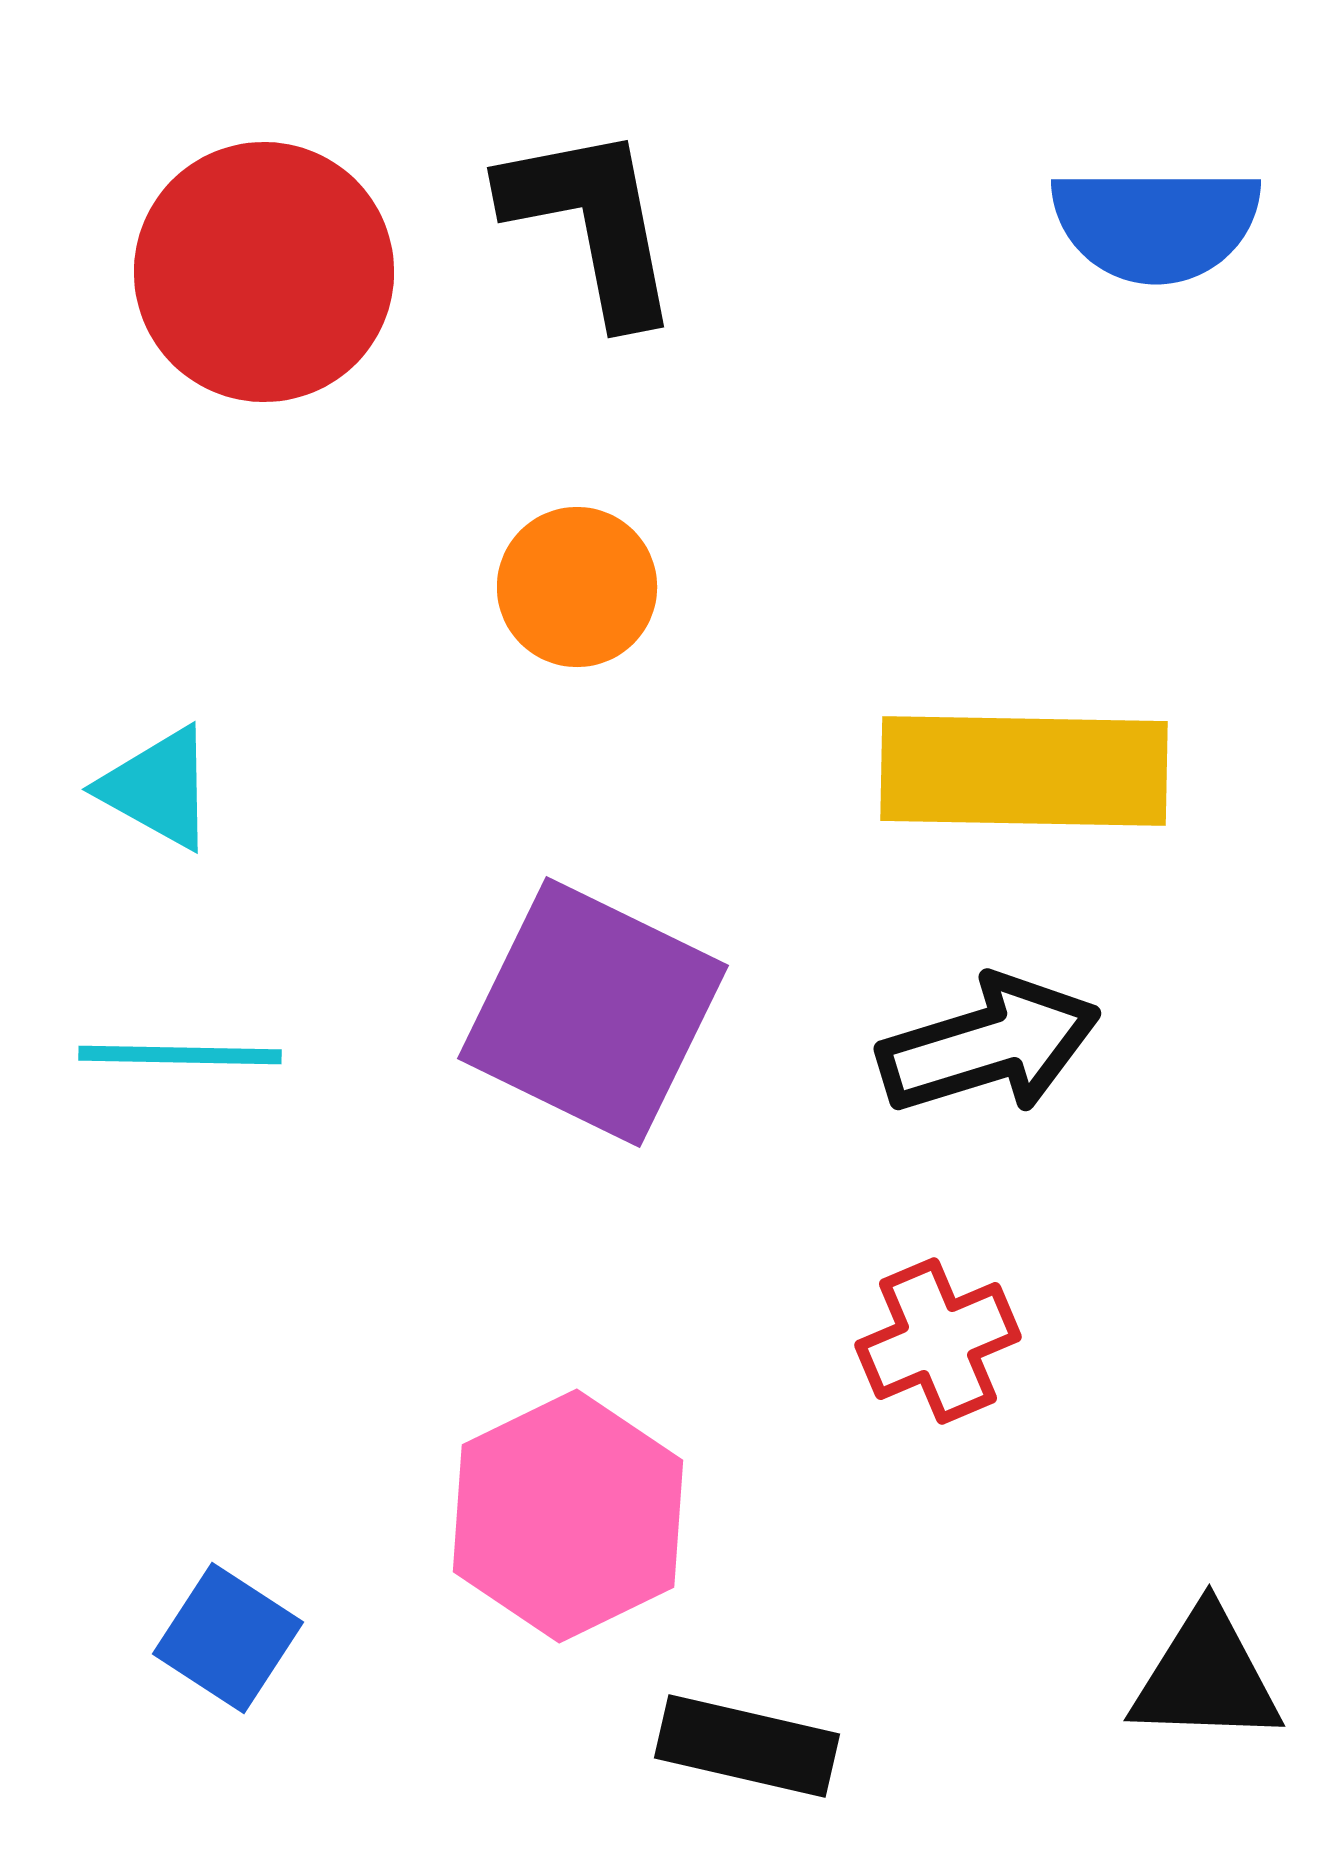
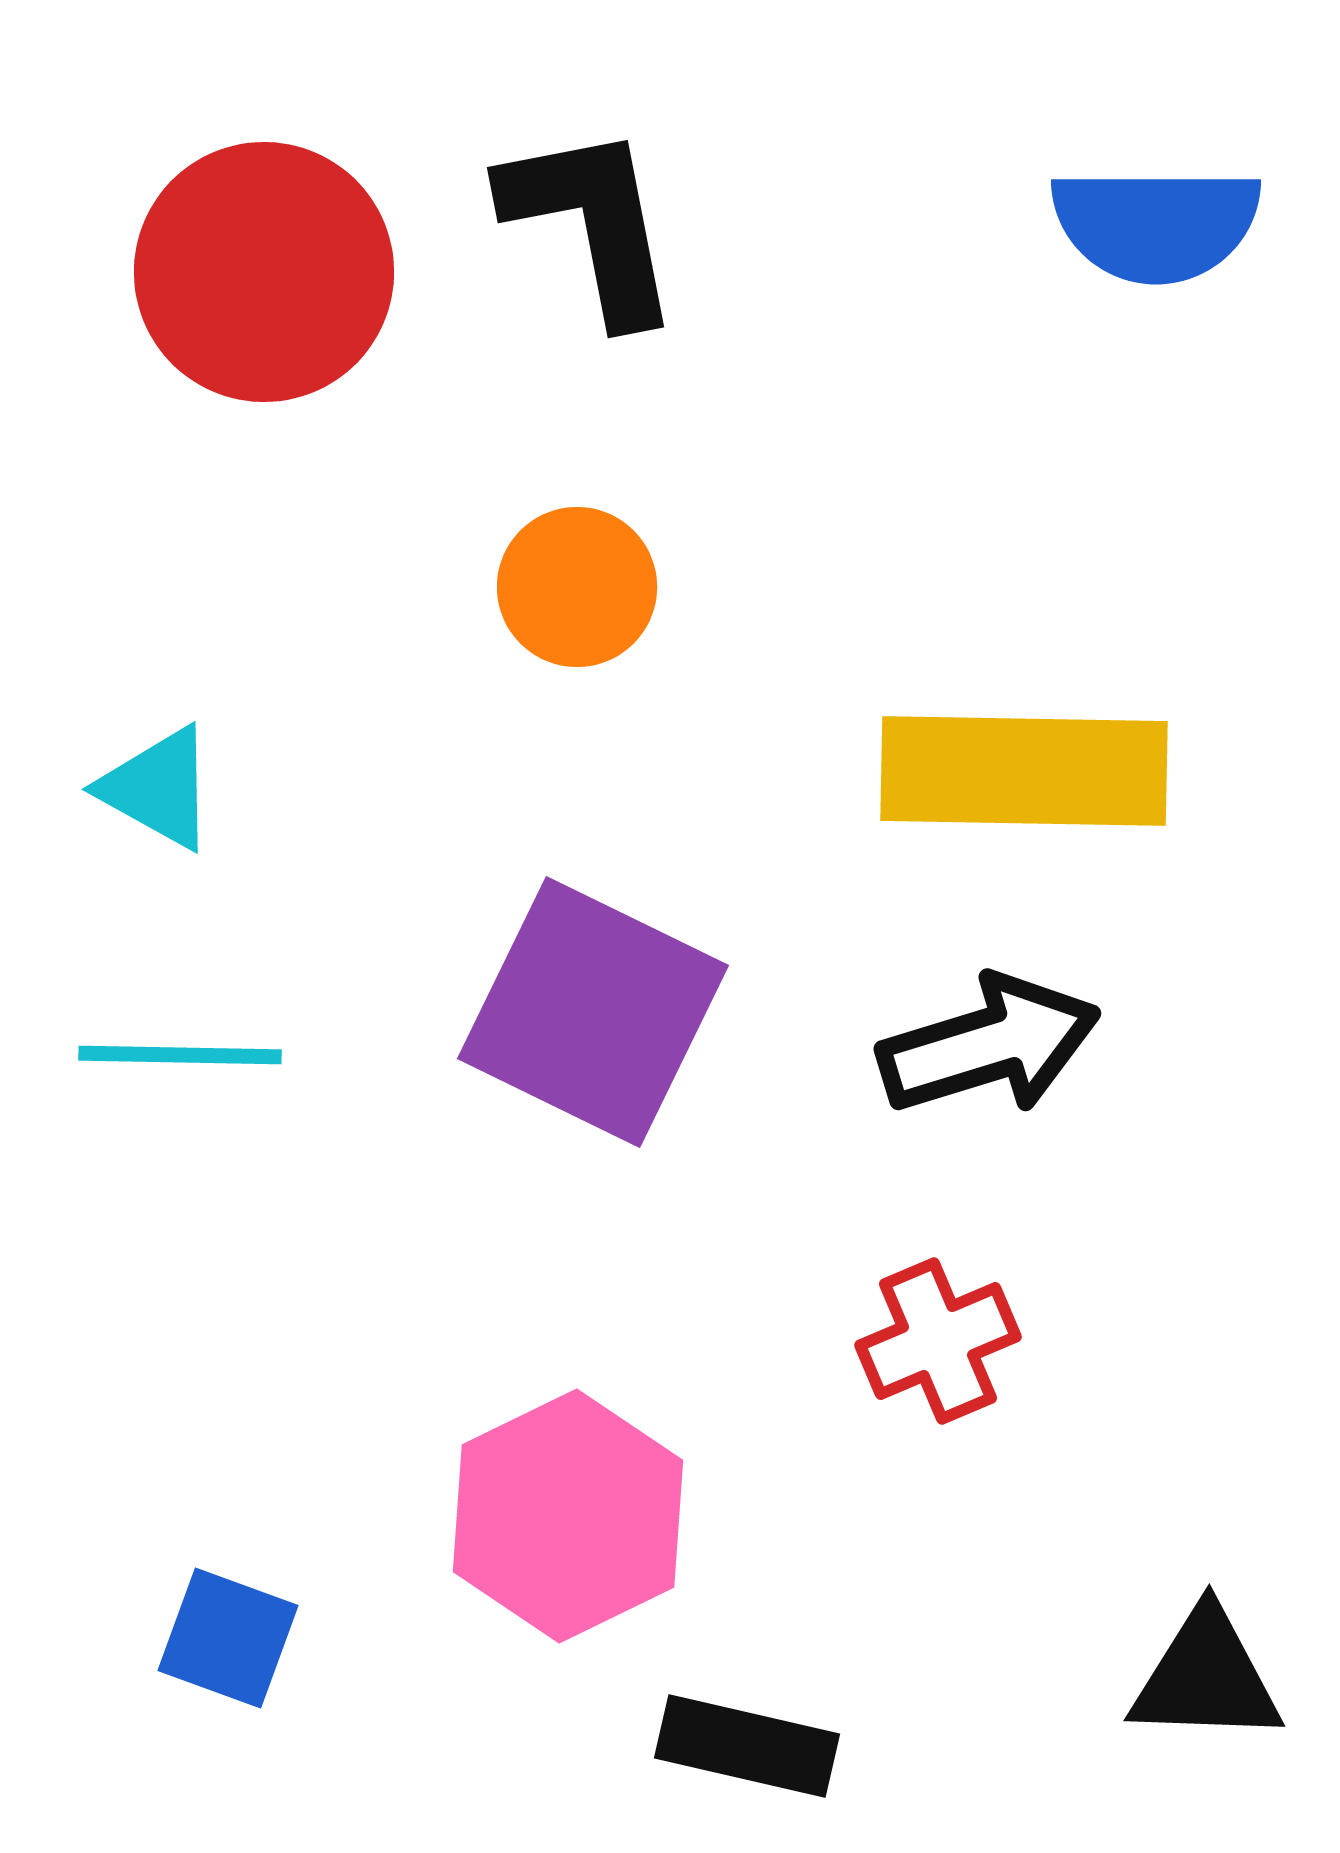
blue square: rotated 13 degrees counterclockwise
